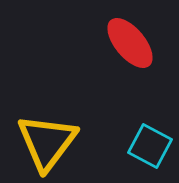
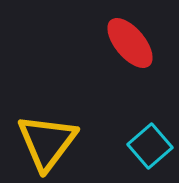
cyan square: rotated 21 degrees clockwise
